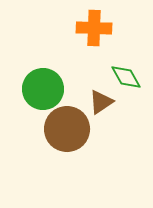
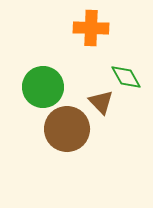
orange cross: moved 3 px left
green circle: moved 2 px up
brown triangle: rotated 40 degrees counterclockwise
